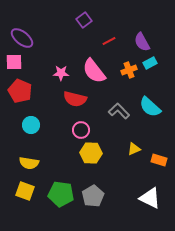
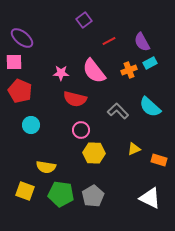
gray L-shape: moved 1 px left
yellow hexagon: moved 3 px right
yellow semicircle: moved 17 px right, 4 px down
